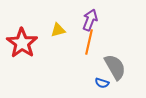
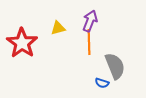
purple arrow: moved 1 px down
yellow triangle: moved 2 px up
orange line: rotated 15 degrees counterclockwise
gray semicircle: moved 1 px up; rotated 8 degrees clockwise
